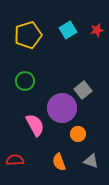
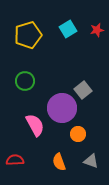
cyan square: moved 1 px up
